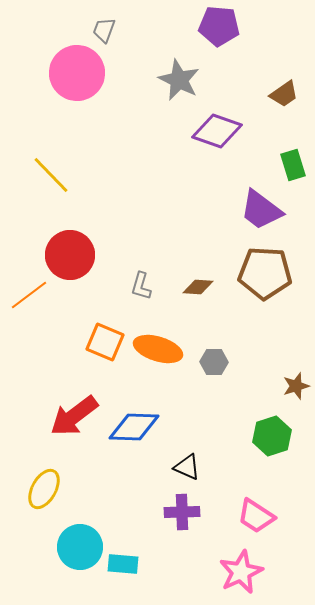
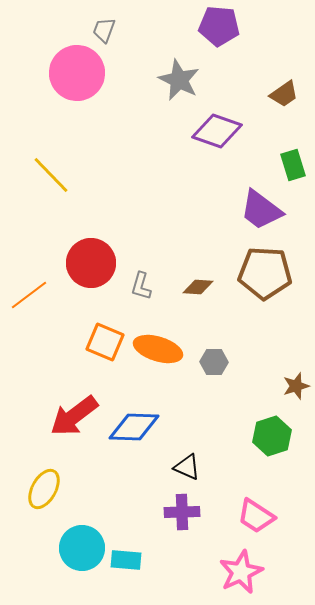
red circle: moved 21 px right, 8 px down
cyan circle: moved 2 px right, 1 px down
cyan rectangle: moved 3 px right, 4 px up
